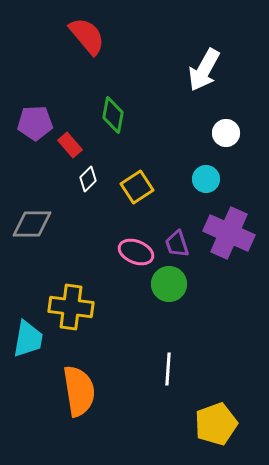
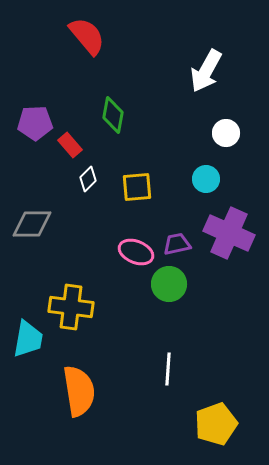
white arrow: moved 2 px right, 1 px down
yellow square: rotated 28 degrees clockwise
purple trapezoid: rotated 96 degrees clockwise
